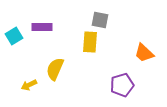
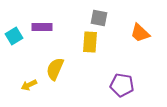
gray square: moved 1 px left, 2 px up
orange trapezoid: moved 4 px left, 20 px up
purple pentagon: rotated 25 degrees clockwise
